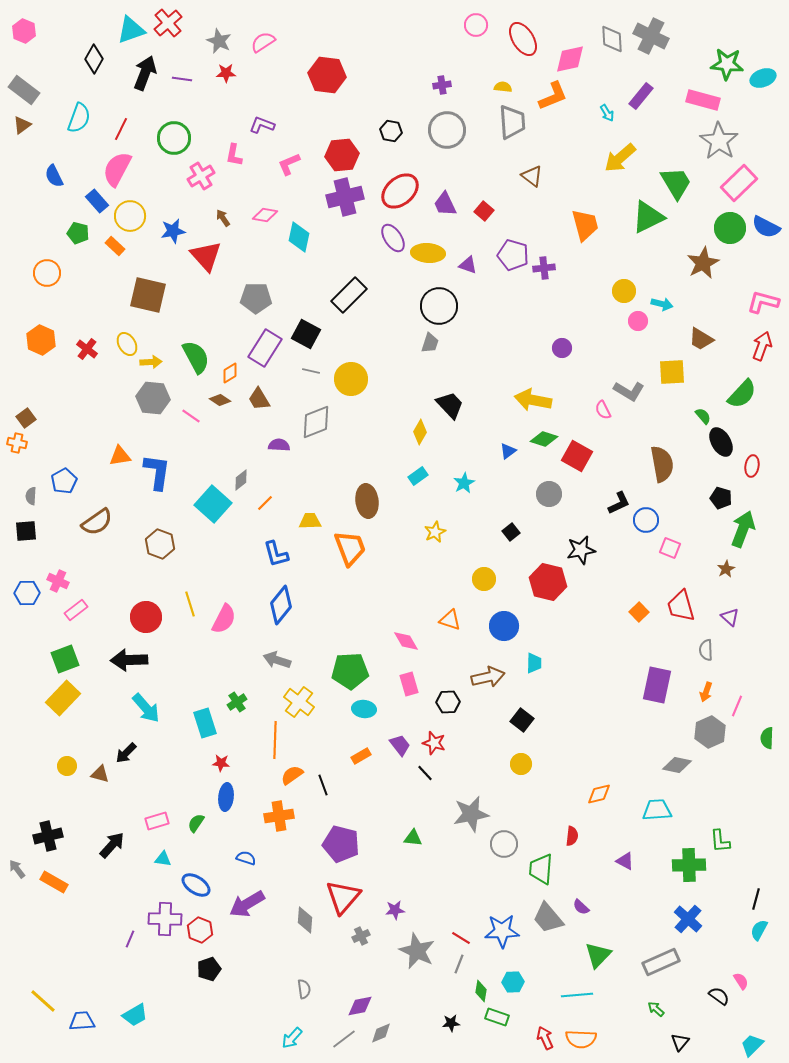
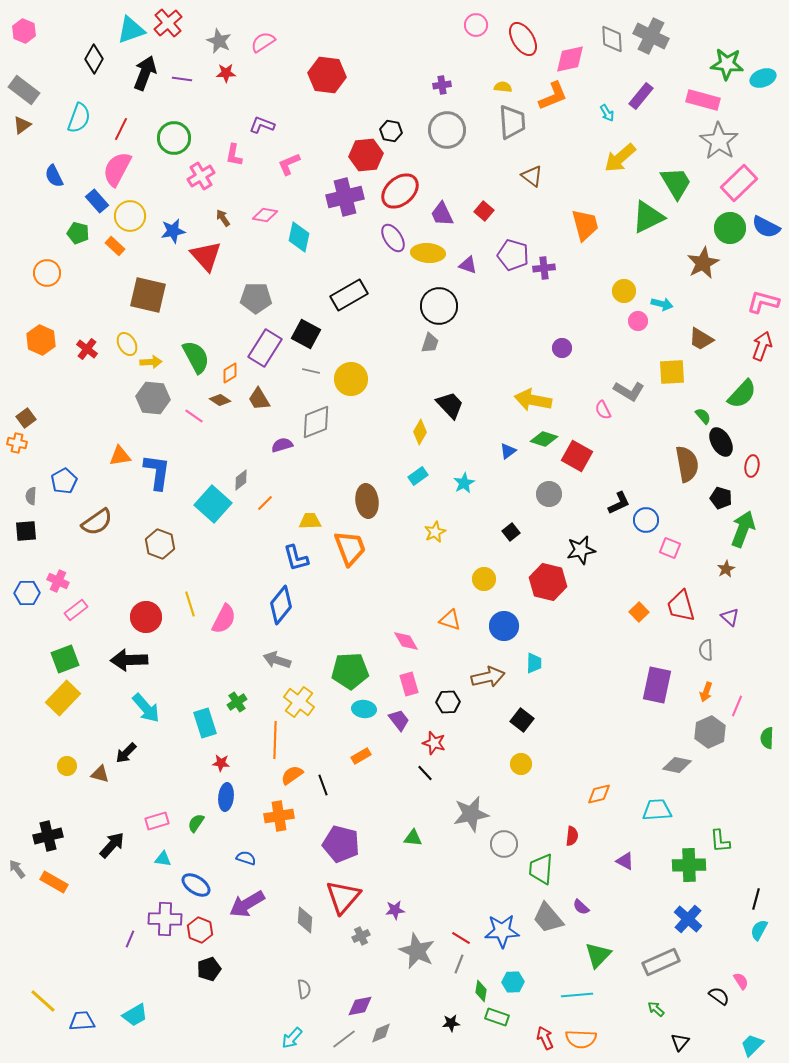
red hexagon at (342, 155): moved 24 px right
purple trapezoid at (445, 204): moved 3 px left, 10 px down
black rectangle at (349, 295): rotated 15 degrees clockwise
pink line at (191, 416): moved 3 px right
purple semicircle at (279, 445): moved 3 px right; rotated 20 degrees counterclockwise
brown semicircle at (662, 464): moved 25 px right
blue L-shape at (276, 554): moved 20 px right, 4 px down
purple trapezoid at (400, 745): moved 1 px left, 25 px up
